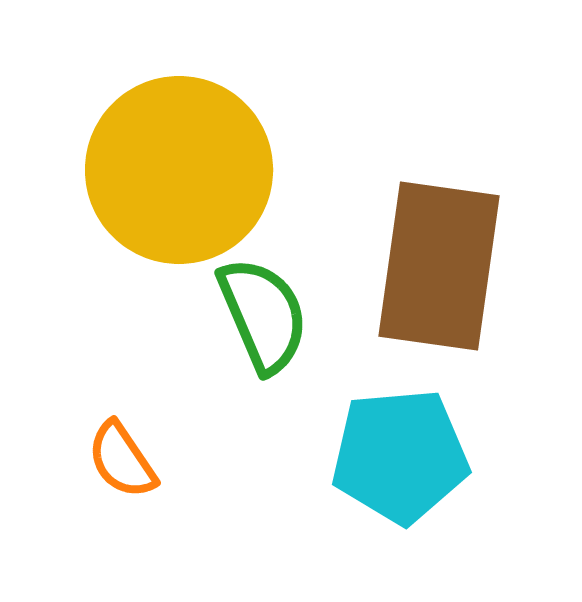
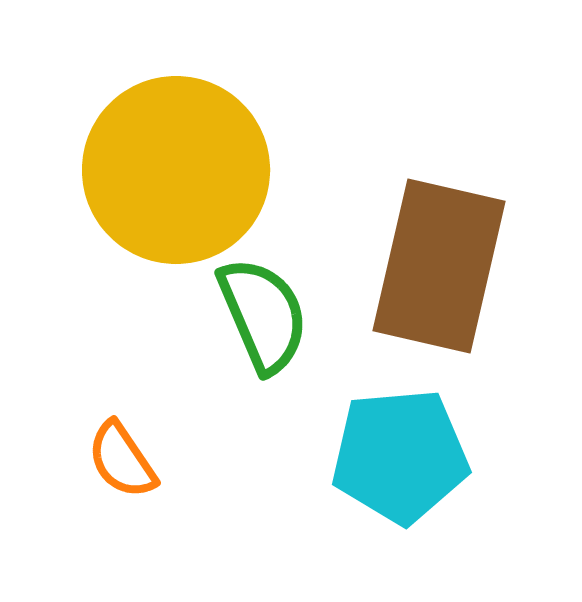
yellow circle: moved 3 px left
brown rectangle: rotated 5 degrees clockwise
